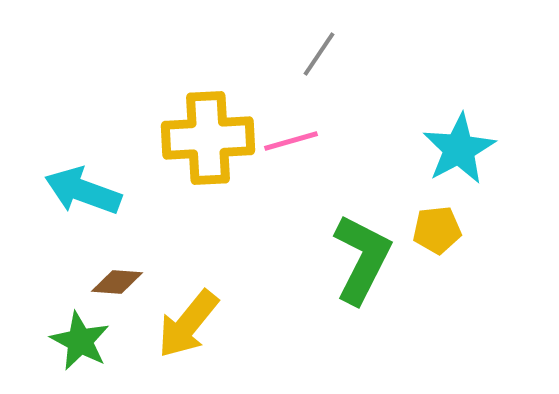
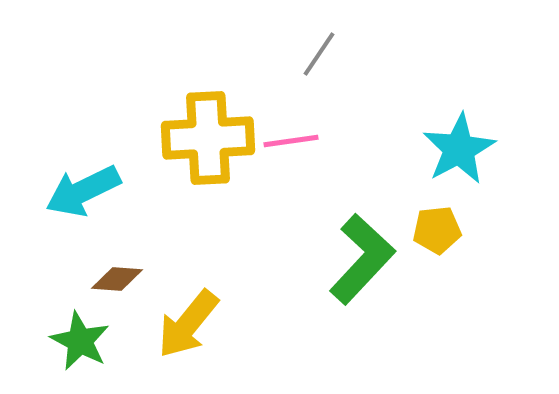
pink line: rotated 8 degrees clockwise
cyan arrow: rotated 46 degrees counterclockwise
green L-shape: rotated 16 degrees clockwise
brown diamond: moved 3 px up
